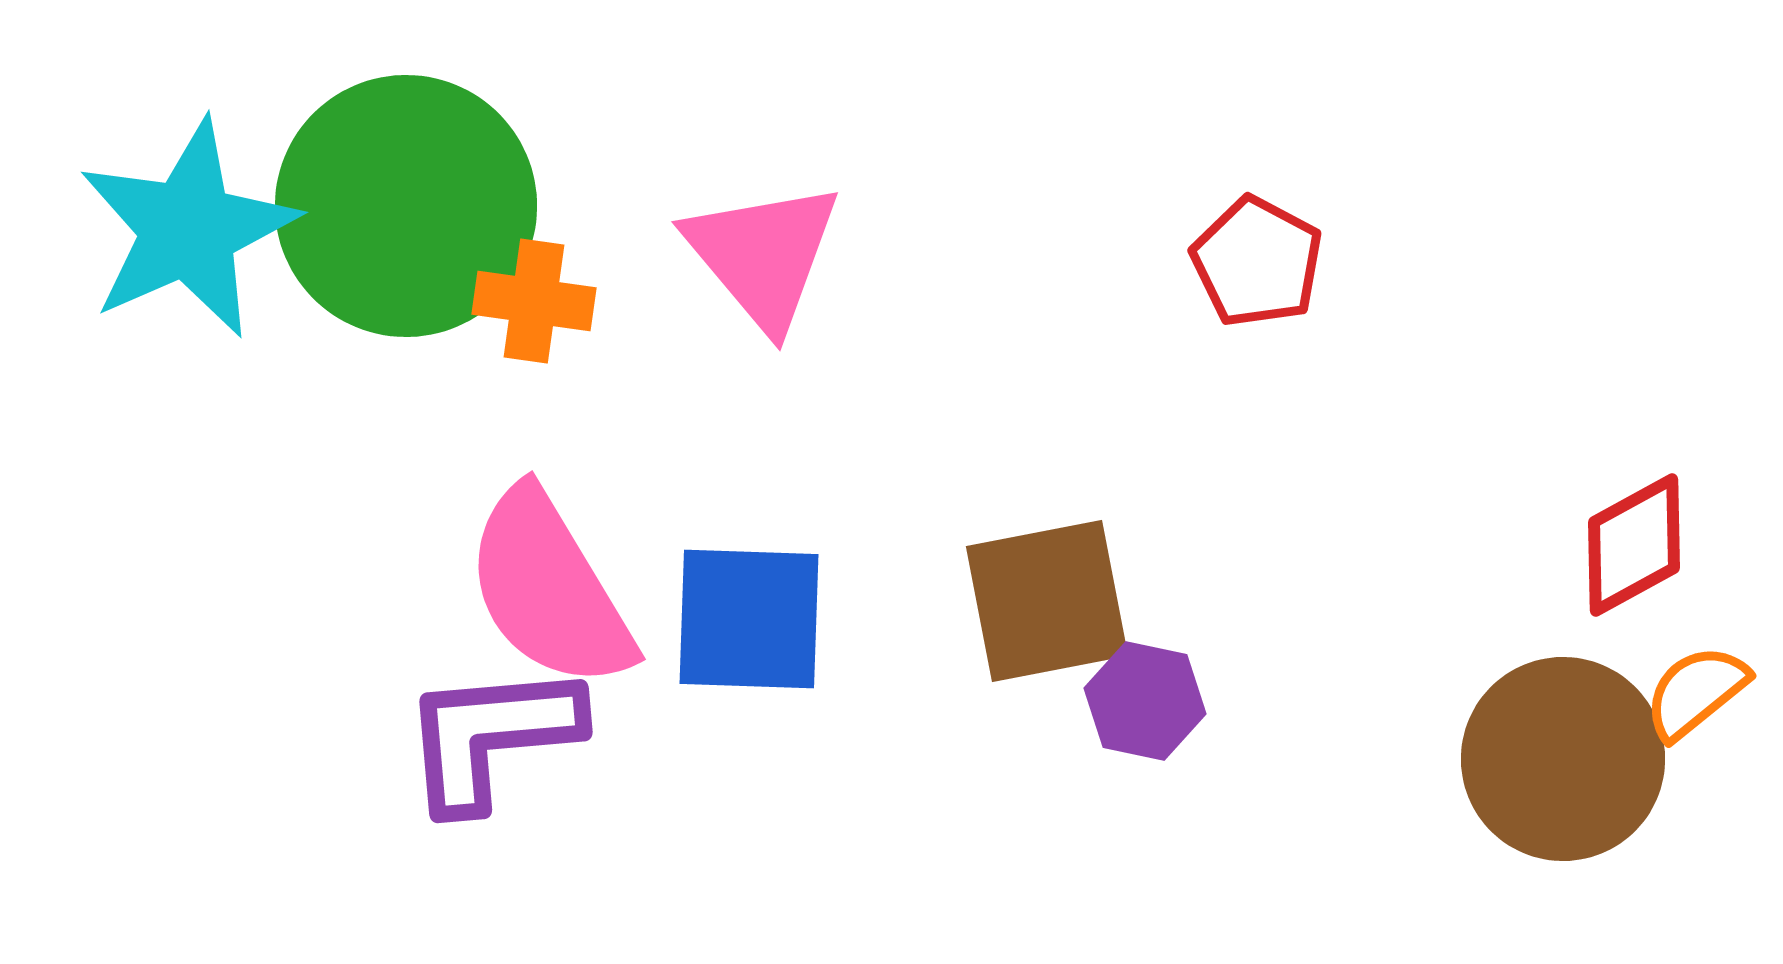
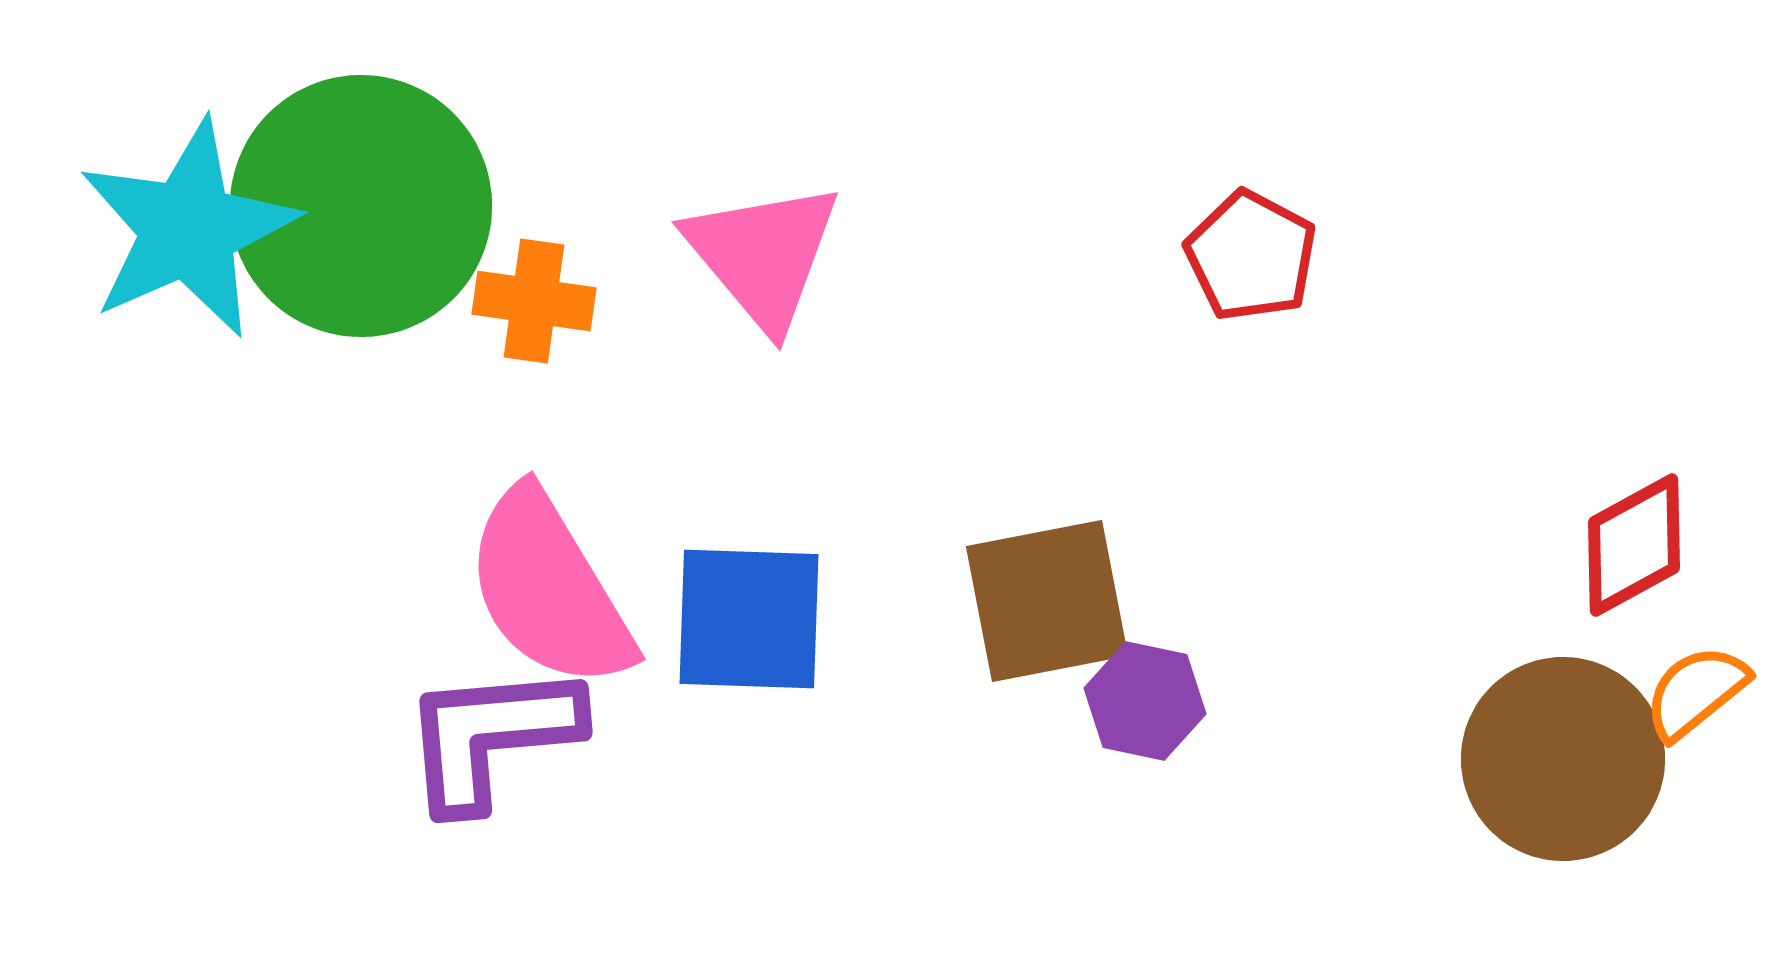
green circle: moved 45 px left
red pentagon: moved 6 px left, 6 px up
